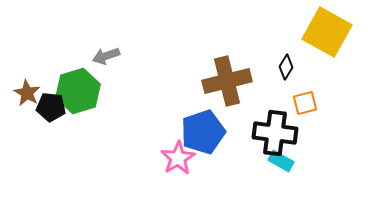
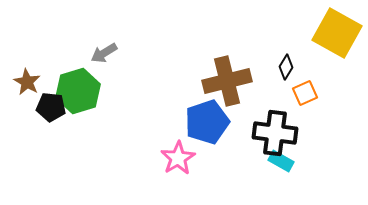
yellow square: moved 10 px right, 1 px down
gray arrow: moved 2 px left, 3 px up; rotated 12 degrees counterclockwise
brown star: moved 11 px up
orange square: moved 10 px up; rotated 10 degrees counterclockwise
blue pentagon: moved 4 px right, 10 px up
